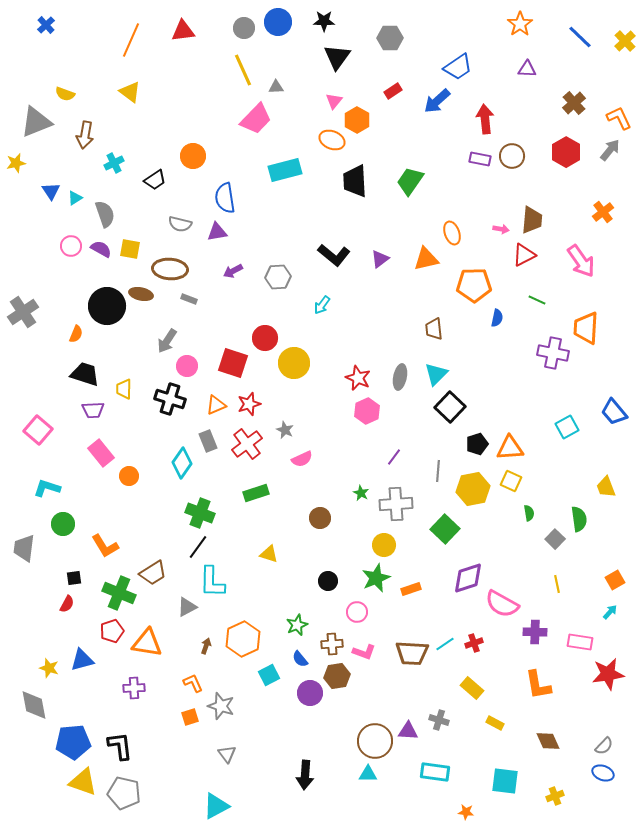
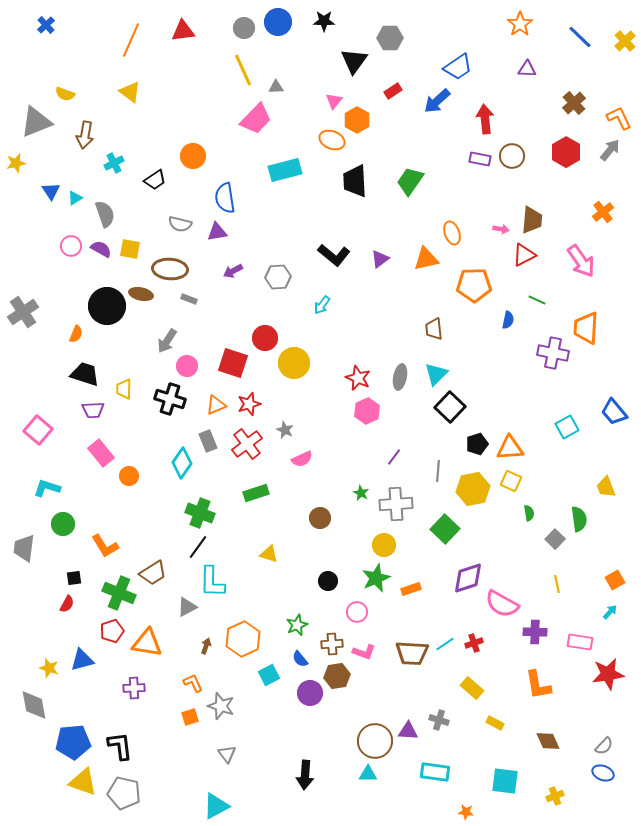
black triangle at (337, 57): moved 17 px right, 4 px down
blue semicircle at (497, 318): moved 11 px right, 2 px down
